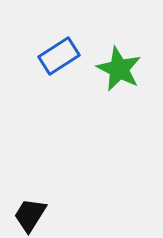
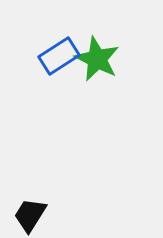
green star: moved 22 px left, 10 px up
